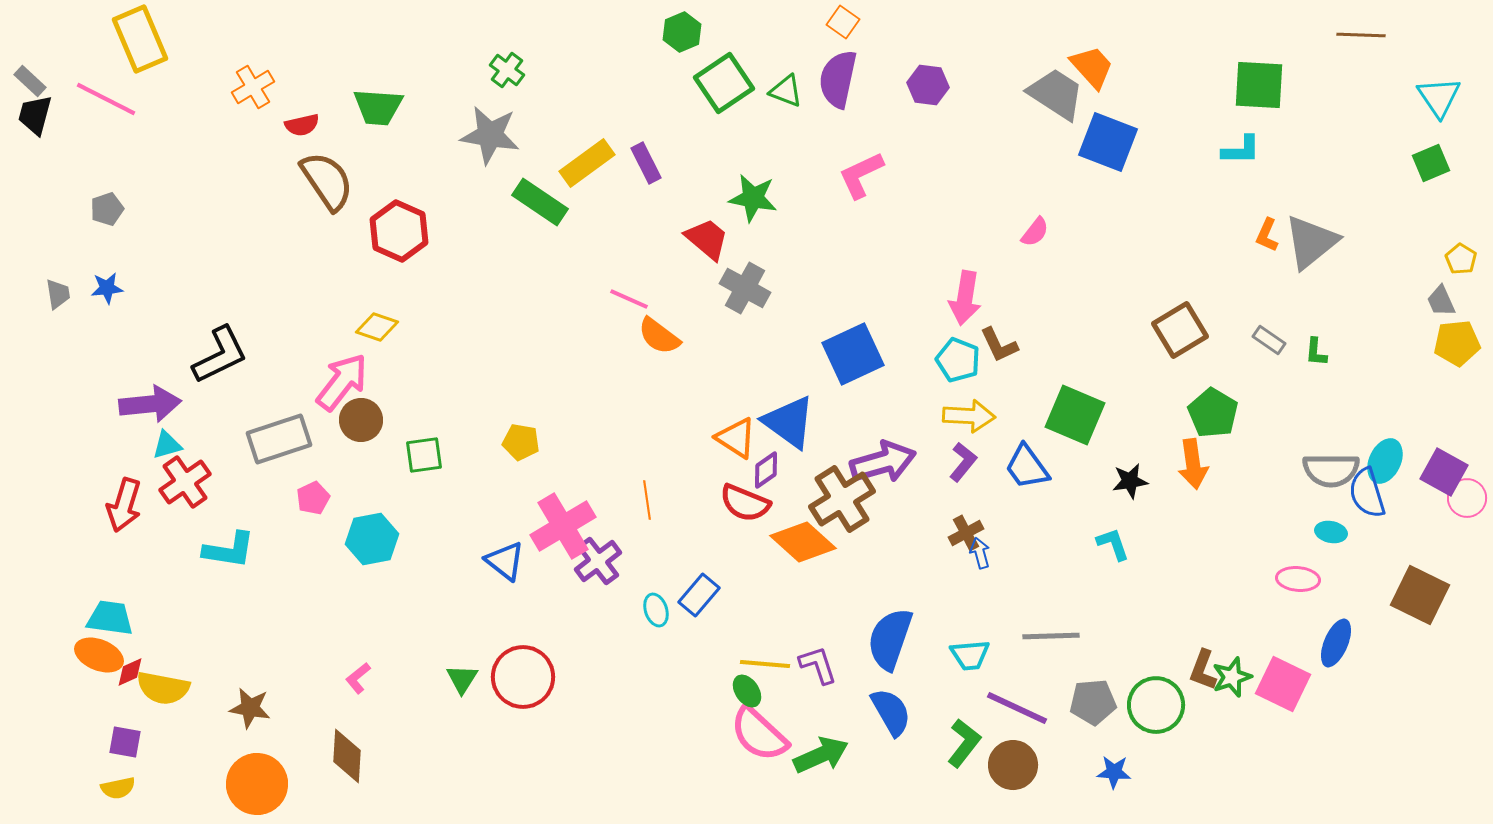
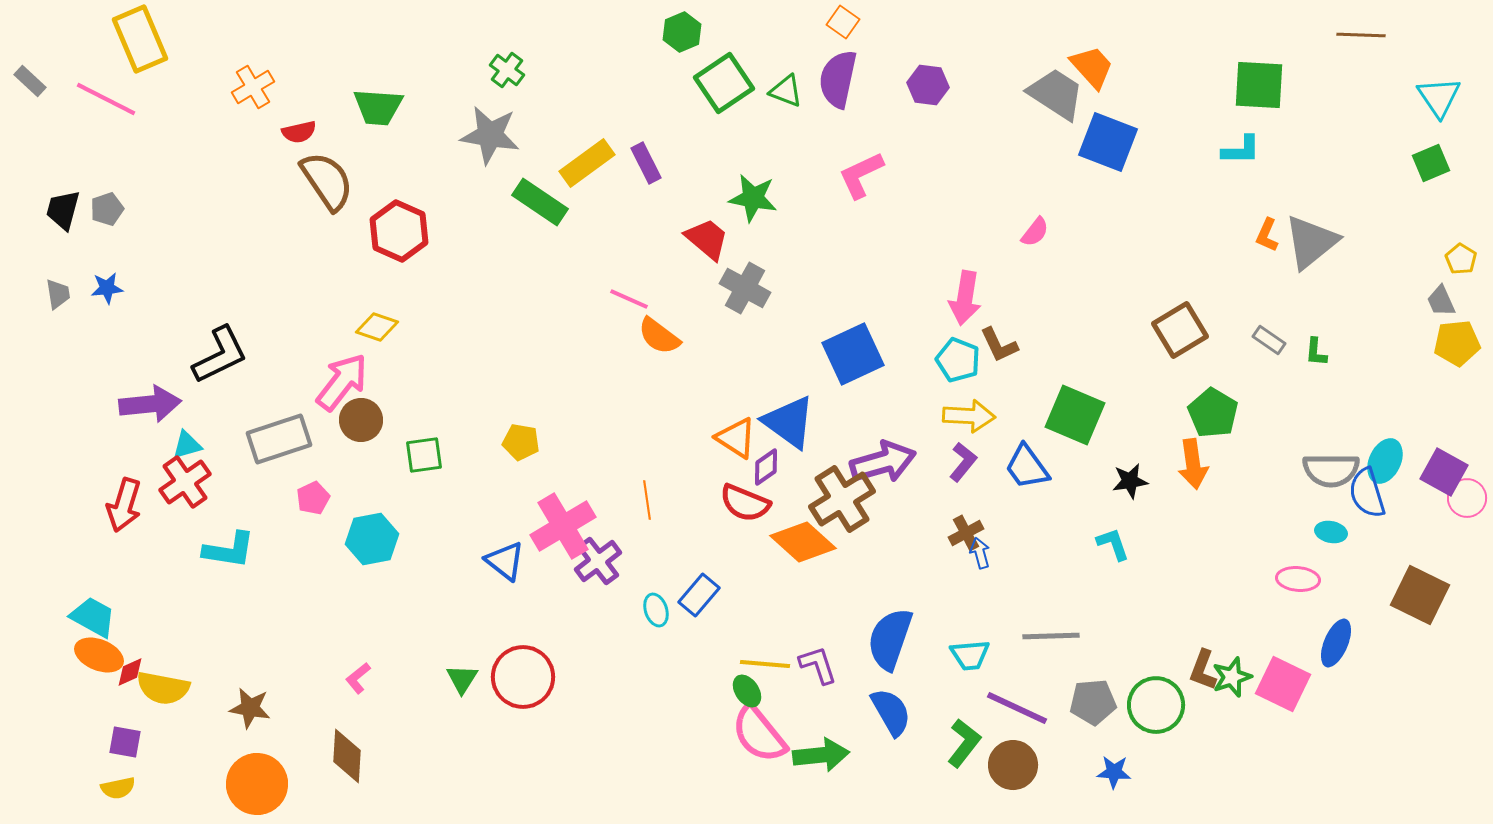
black trapezoid at (35, 115): moved 28 px right, 95 px down
red semicircle at (302, 125): moved 3 px left, 7 px down
cyan triangle at (167, 445): moved 20 px right
purple diamond at (766, 470): moved 3 px up
cyan trapezoid at (110, 618): moved 17 px left, 1 px up; rotated 21 degrees clockwise
pink semicircle at (759, 734): rotated 8 degrees clockwise
green arrow at (821, 755): rotated 18 degrees clockwise
